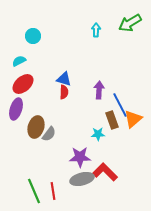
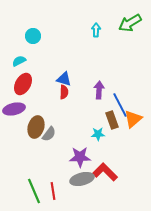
red ellipse: rotated 20 degrees counterclockwise
purple ellipse: moved 2 px left; rotated 60 degrees clockwise
